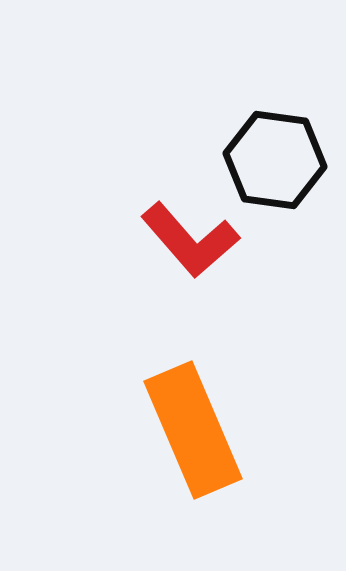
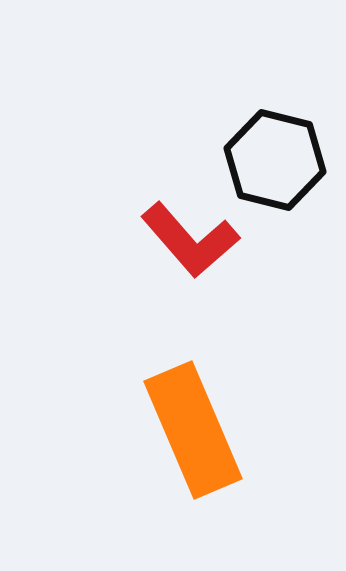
black hexagon: rotated 6 degrees clockwise
